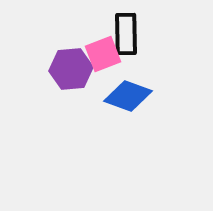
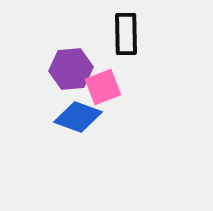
pink square: moved 33 px down
blue diamond: moved 50 px left, 21 px down
